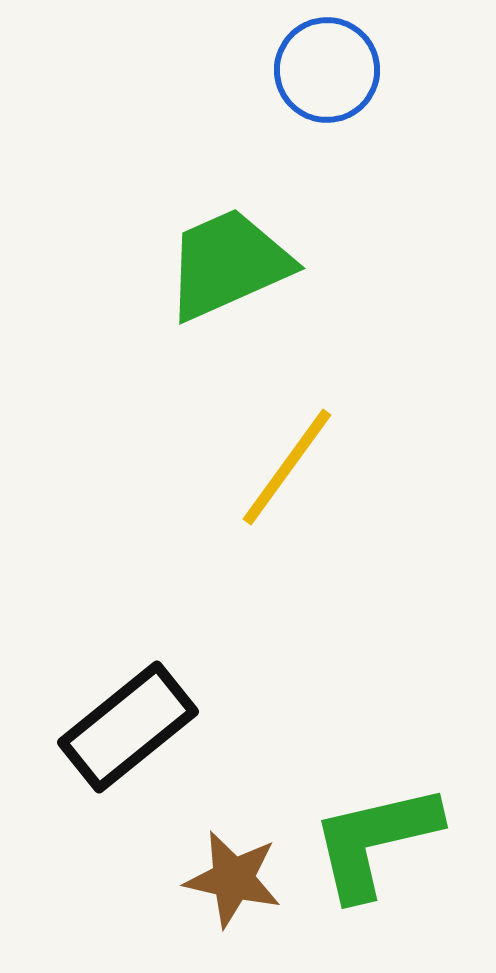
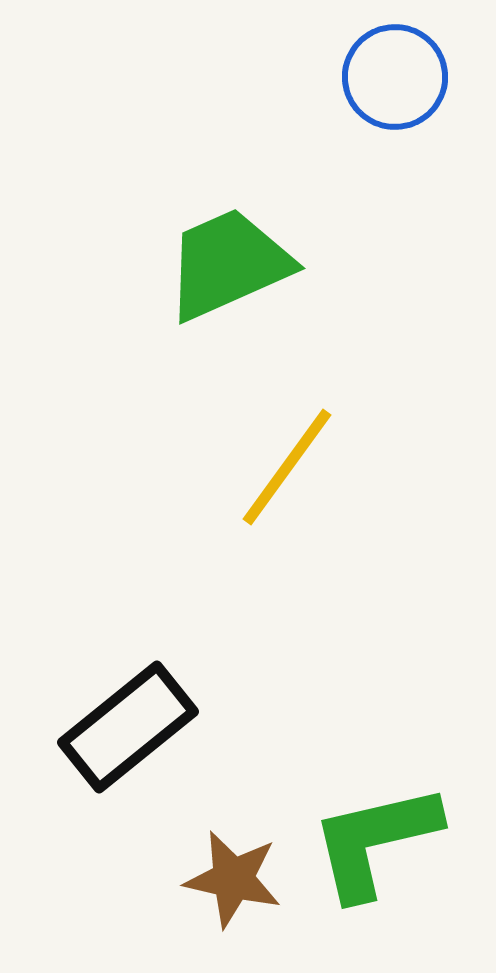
blue circle: moved 68 px right, 7 px down
